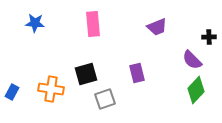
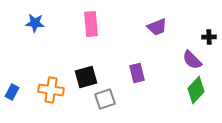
pink rectangle: moved 2 px left
black square: moved 3 px down
orange cross: moved 1 px down
